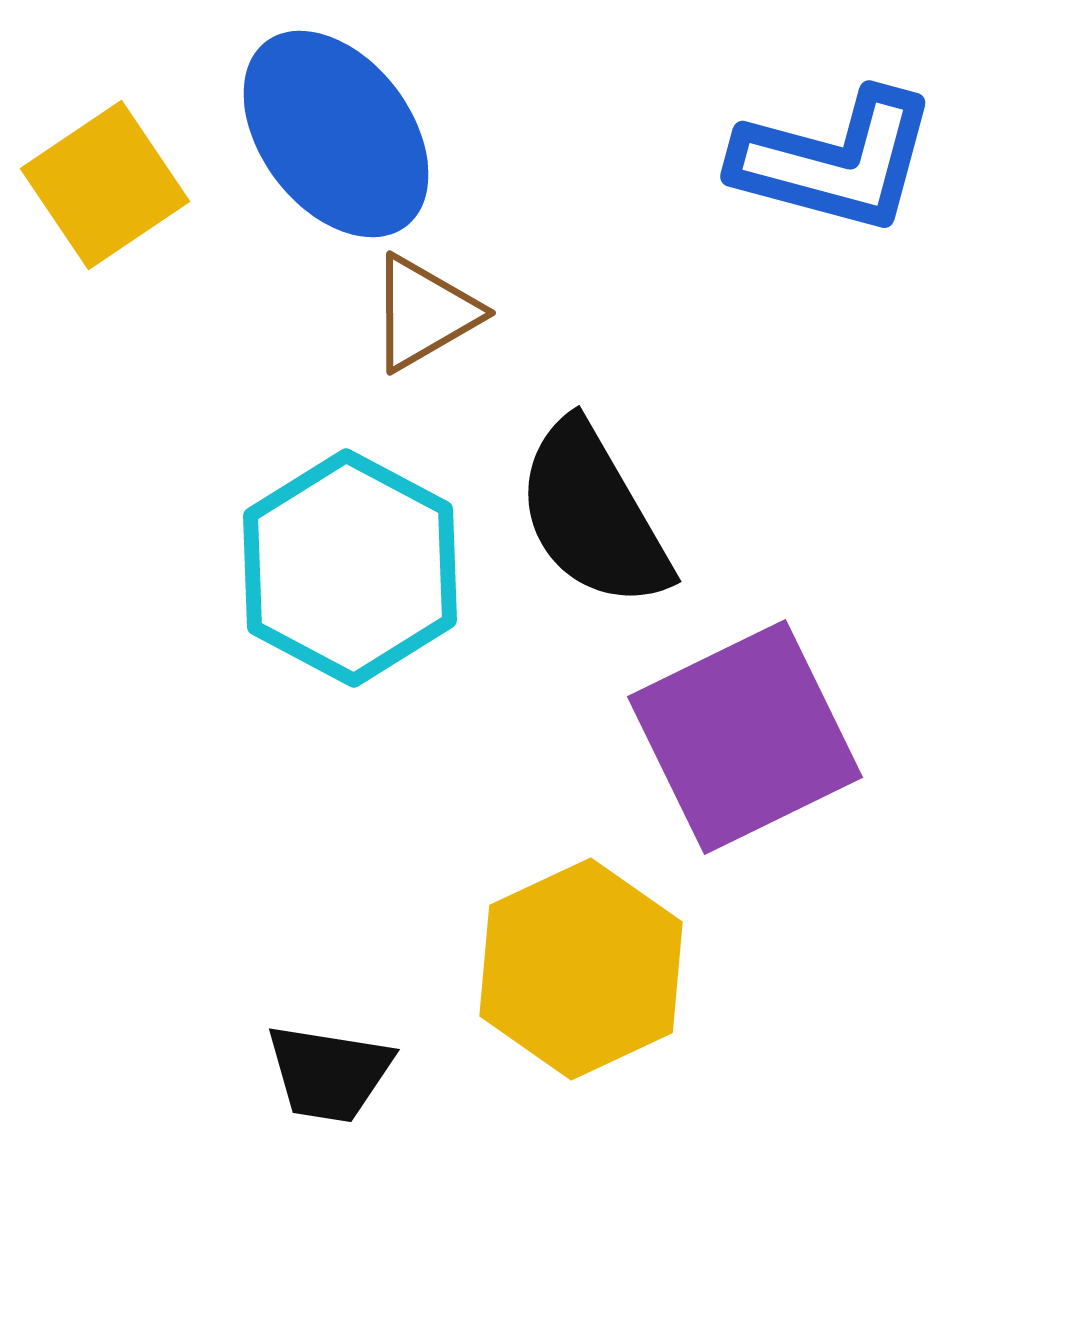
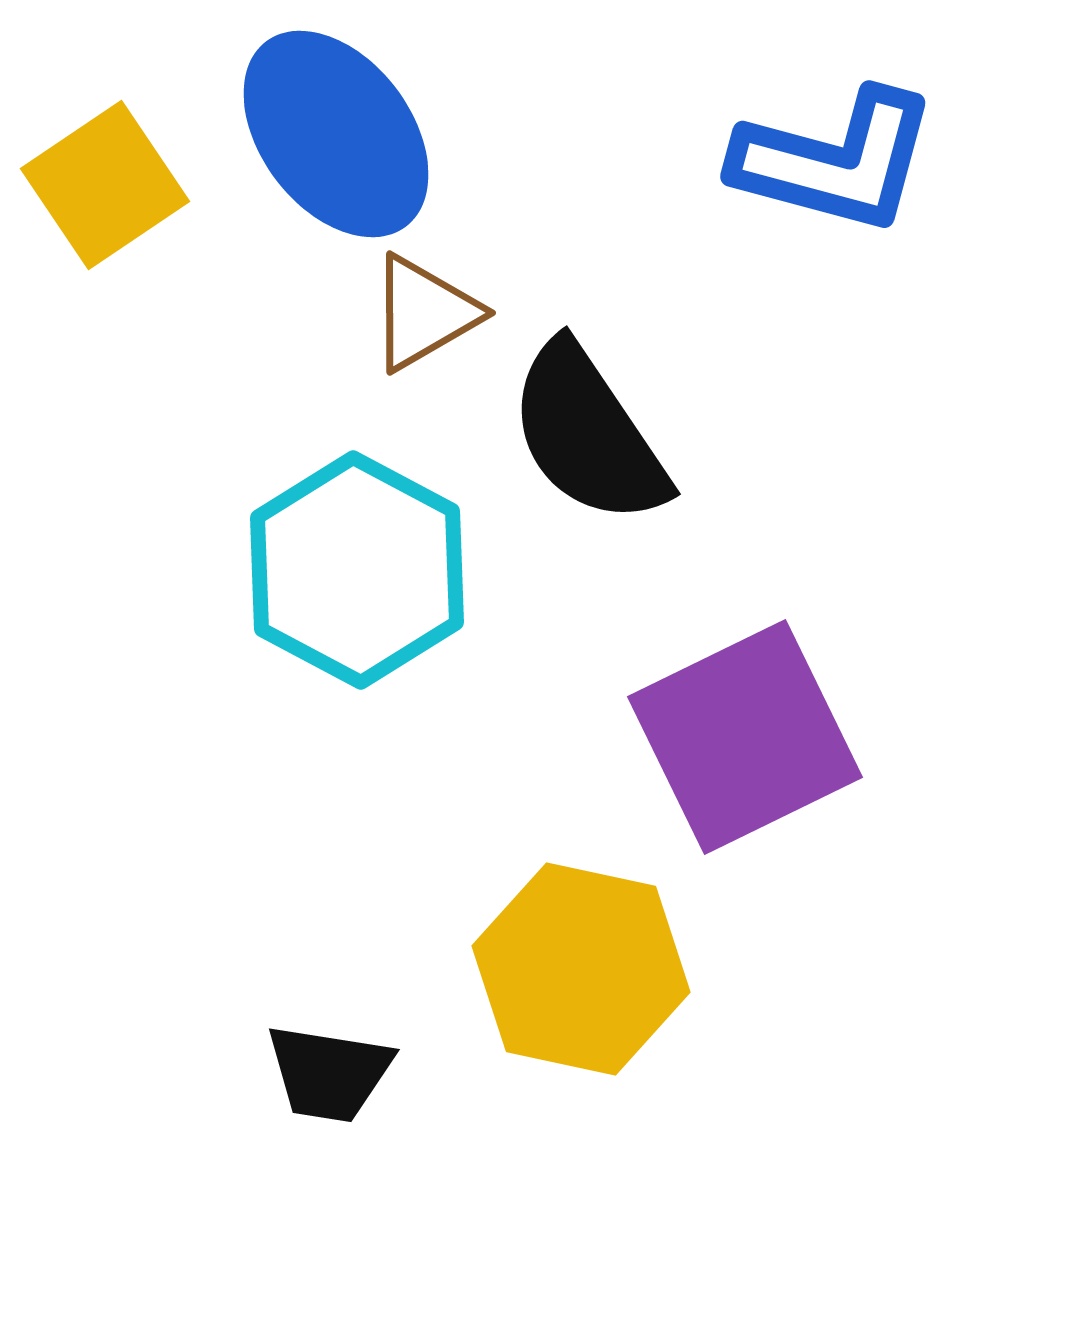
black semicircle: moved 5 px left, 81 px up; rotated 4 degrees counterclockwise
cyan hexagon: moved 7 px right, 2 px down
yellow hexagon: rotated 23 degrees counterclockwise
